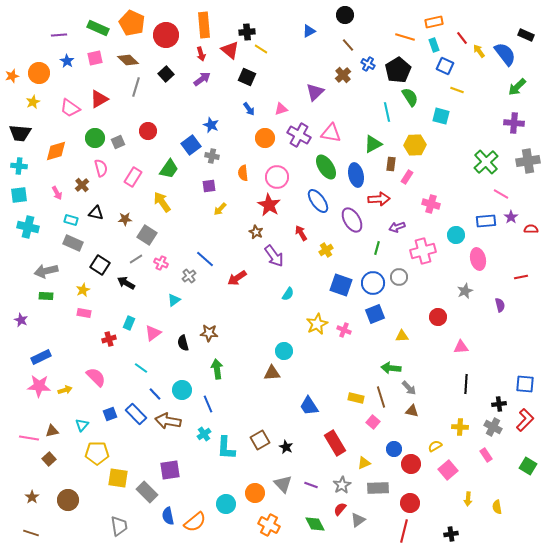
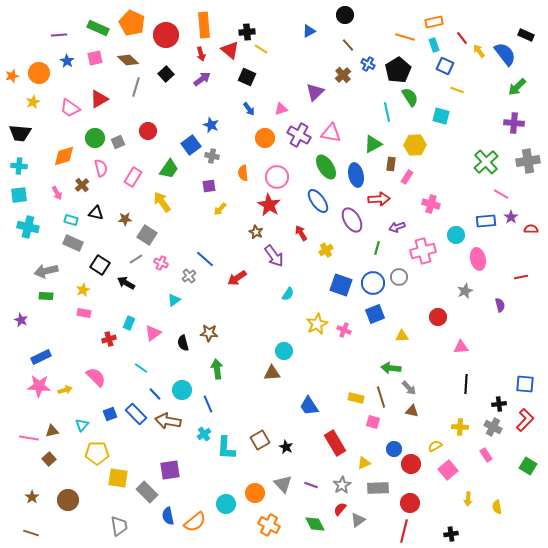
orange diamond at (56, 151): moved 8 px right, 5 px down
pink square at (373, 422): rotated 24 degrees counterclockwise
